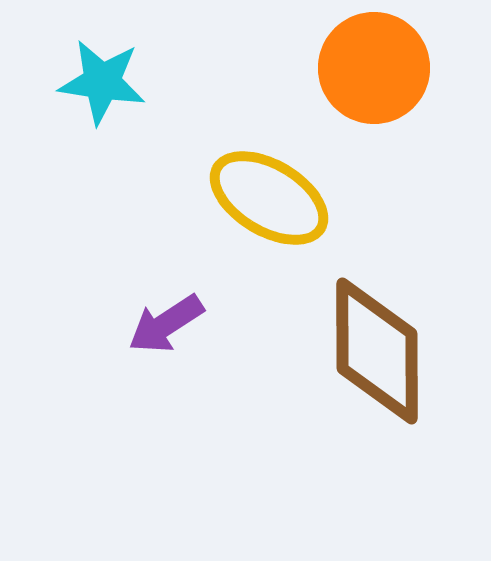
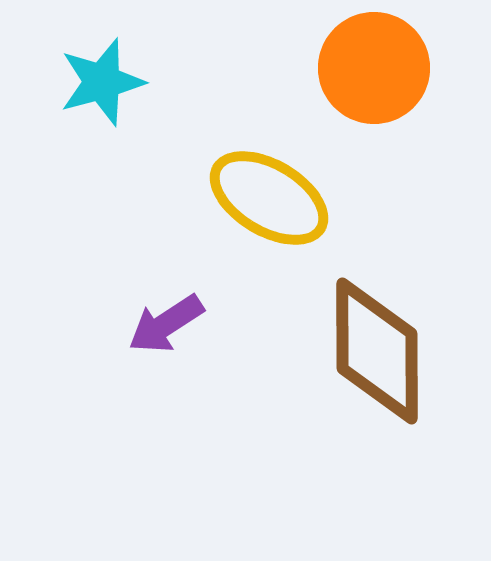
cyan star: rotated 24 degrees counterclockwise
